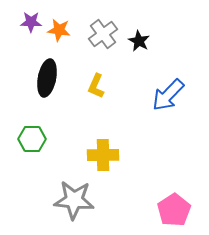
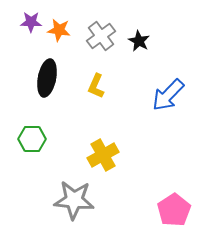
gray cross: moved 2 px left, 2 px down
yellow cross: rotated 28 degrees counterclockwise
